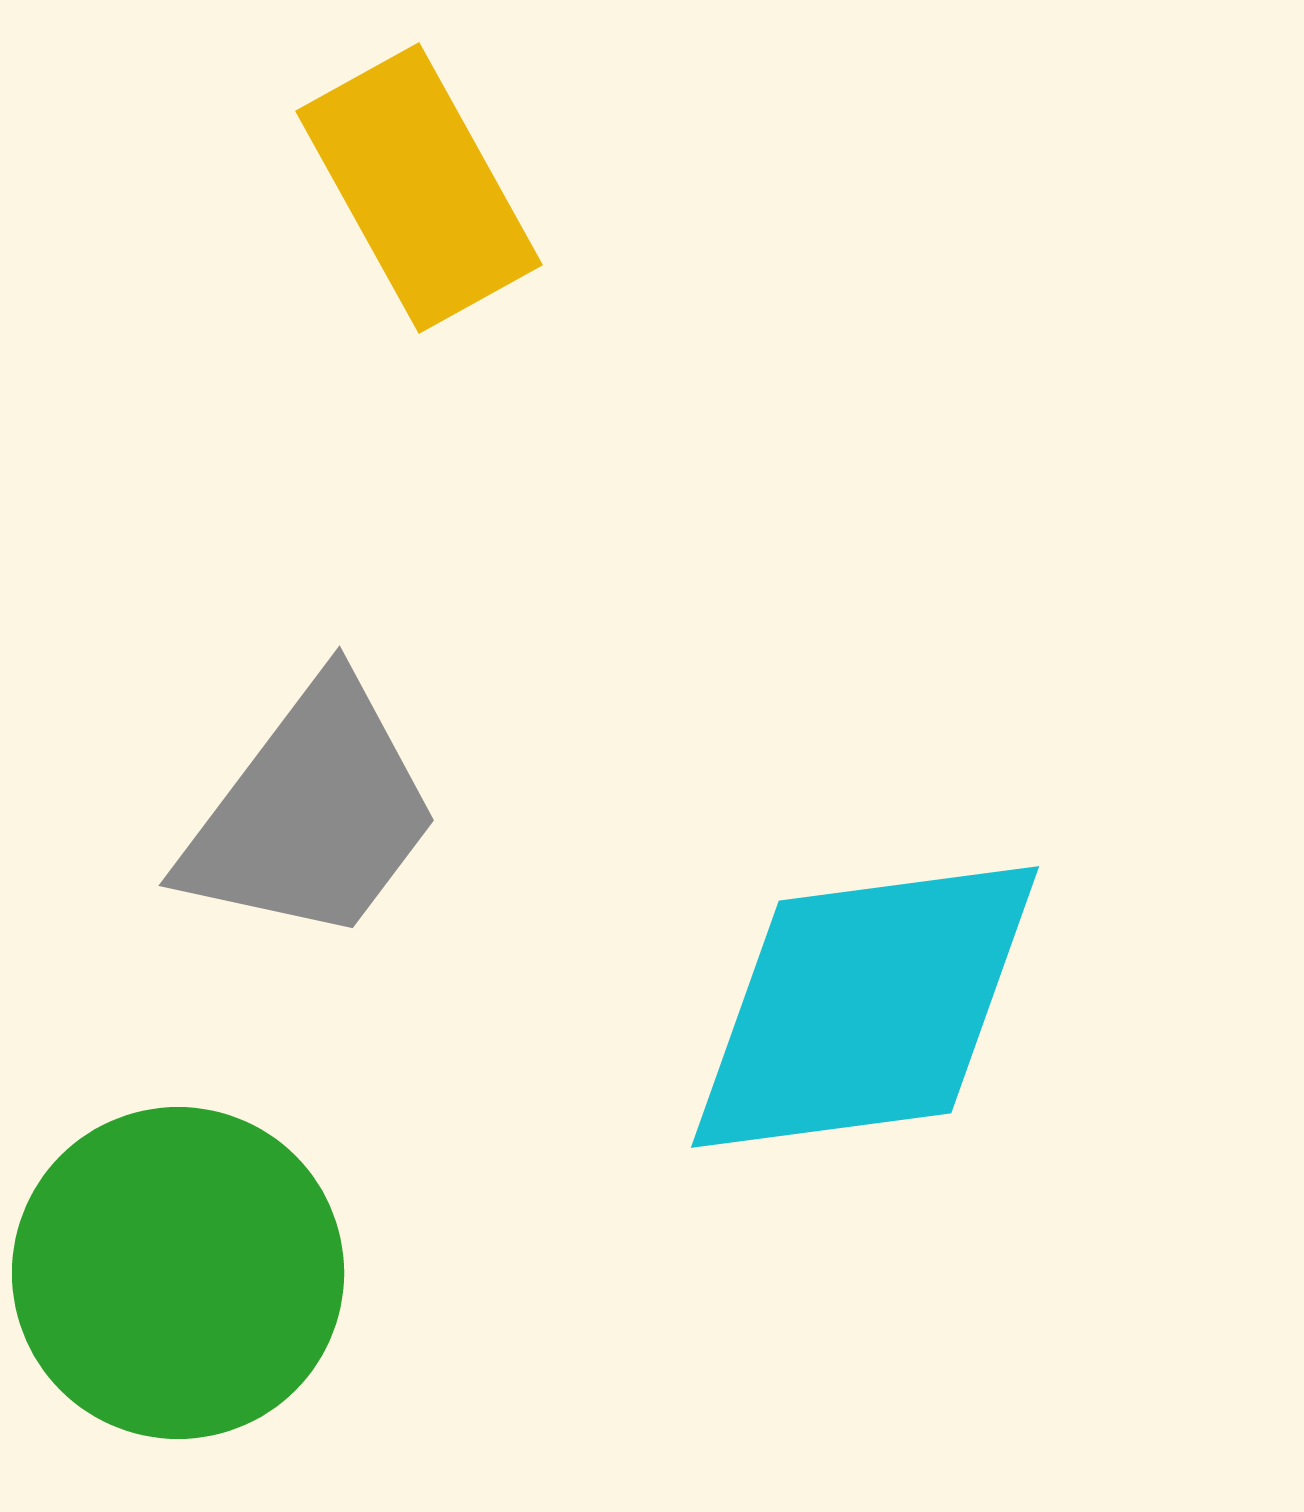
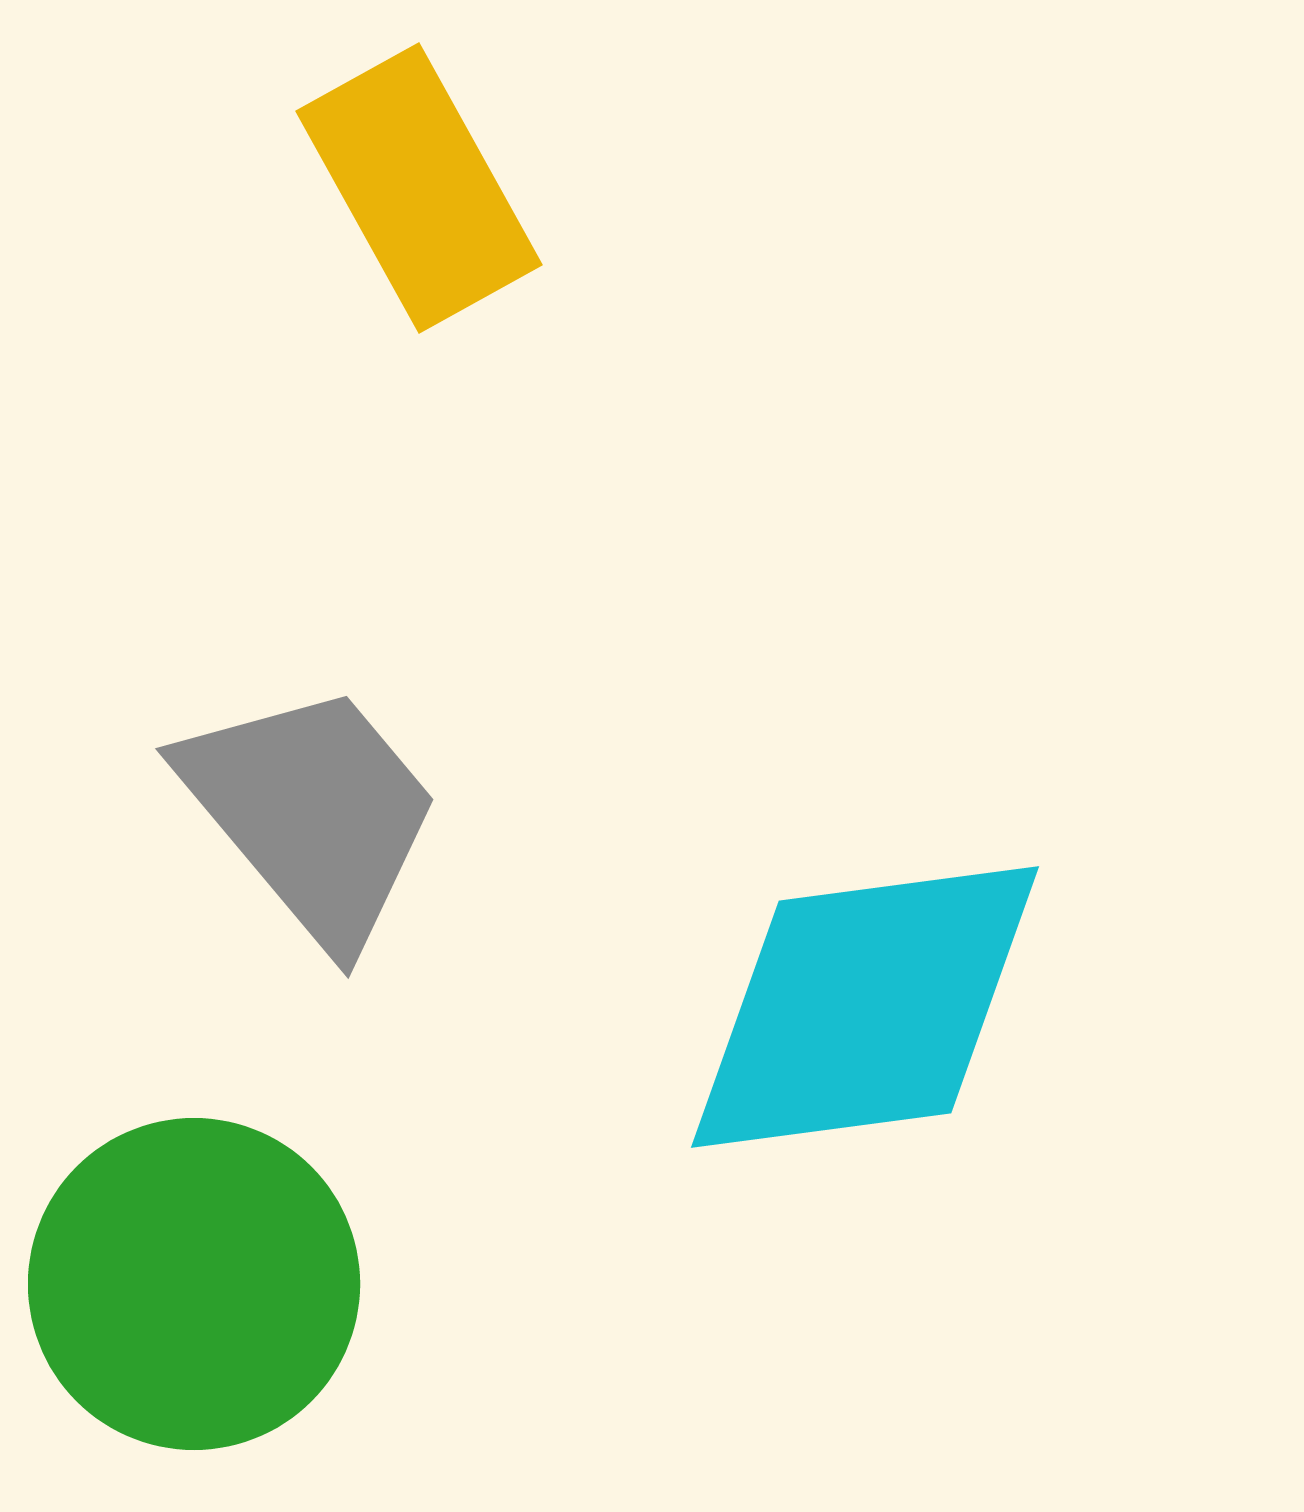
gray trapezoid: rotated 77 degrees counterclockwise
green circle: moved 16 px right, 11 px down
